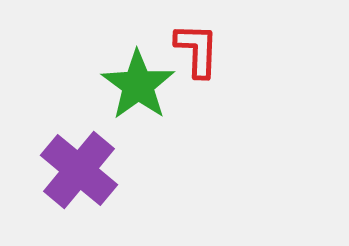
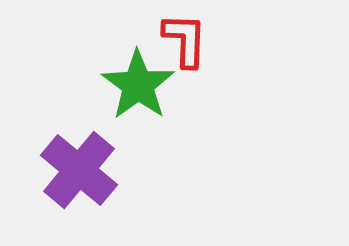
red L-shape: moved 12 px left, 10 px up
